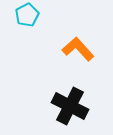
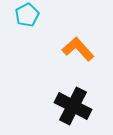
black cross: moved 3 px right
